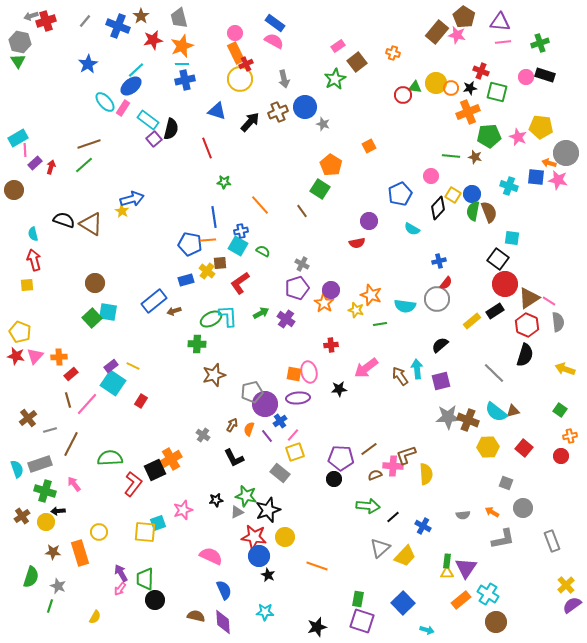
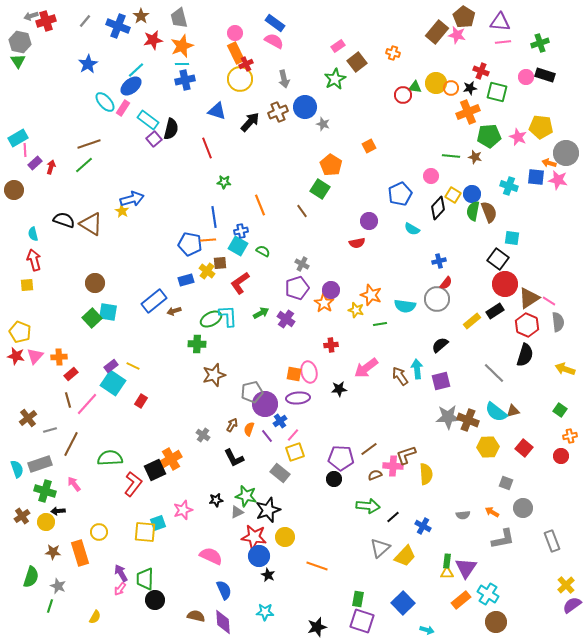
orange line at (260, 205): rotated 20 degrees clockwise
